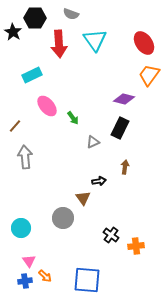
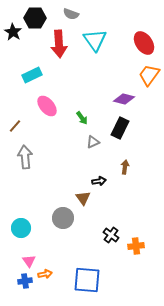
green arrow: moved 9 px right
orange arrow: moved 2 px up; rotated 56 degrees counterclockwise
